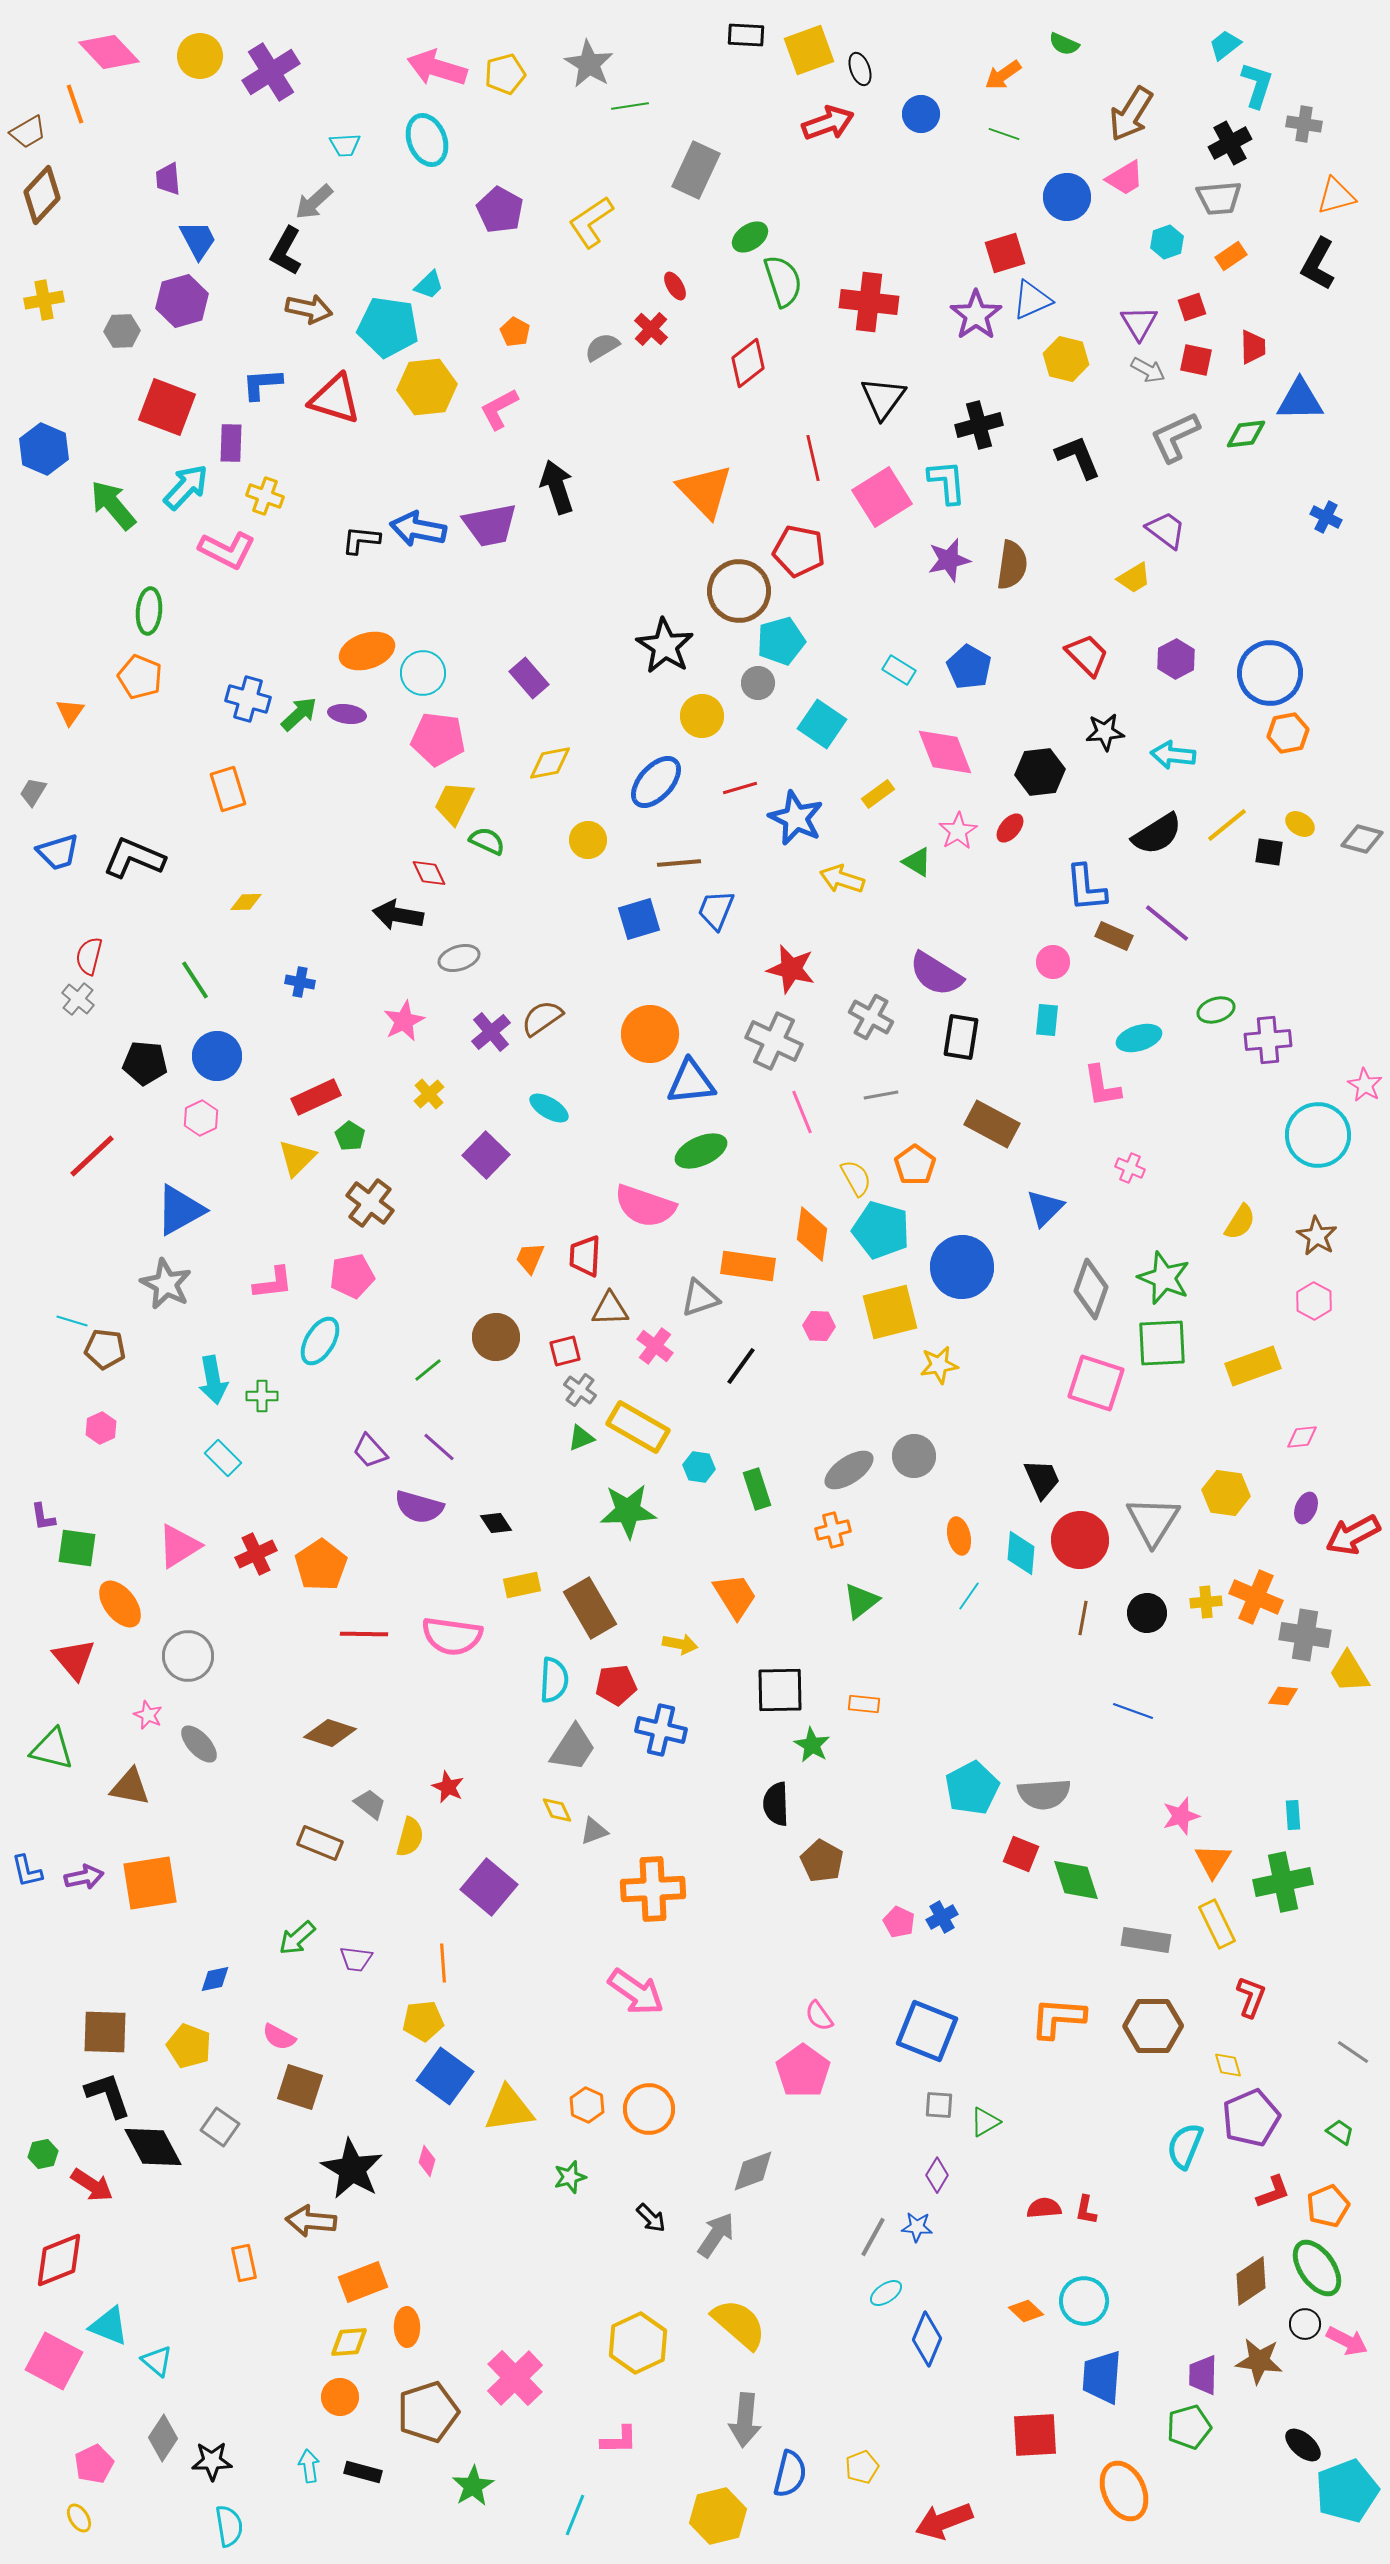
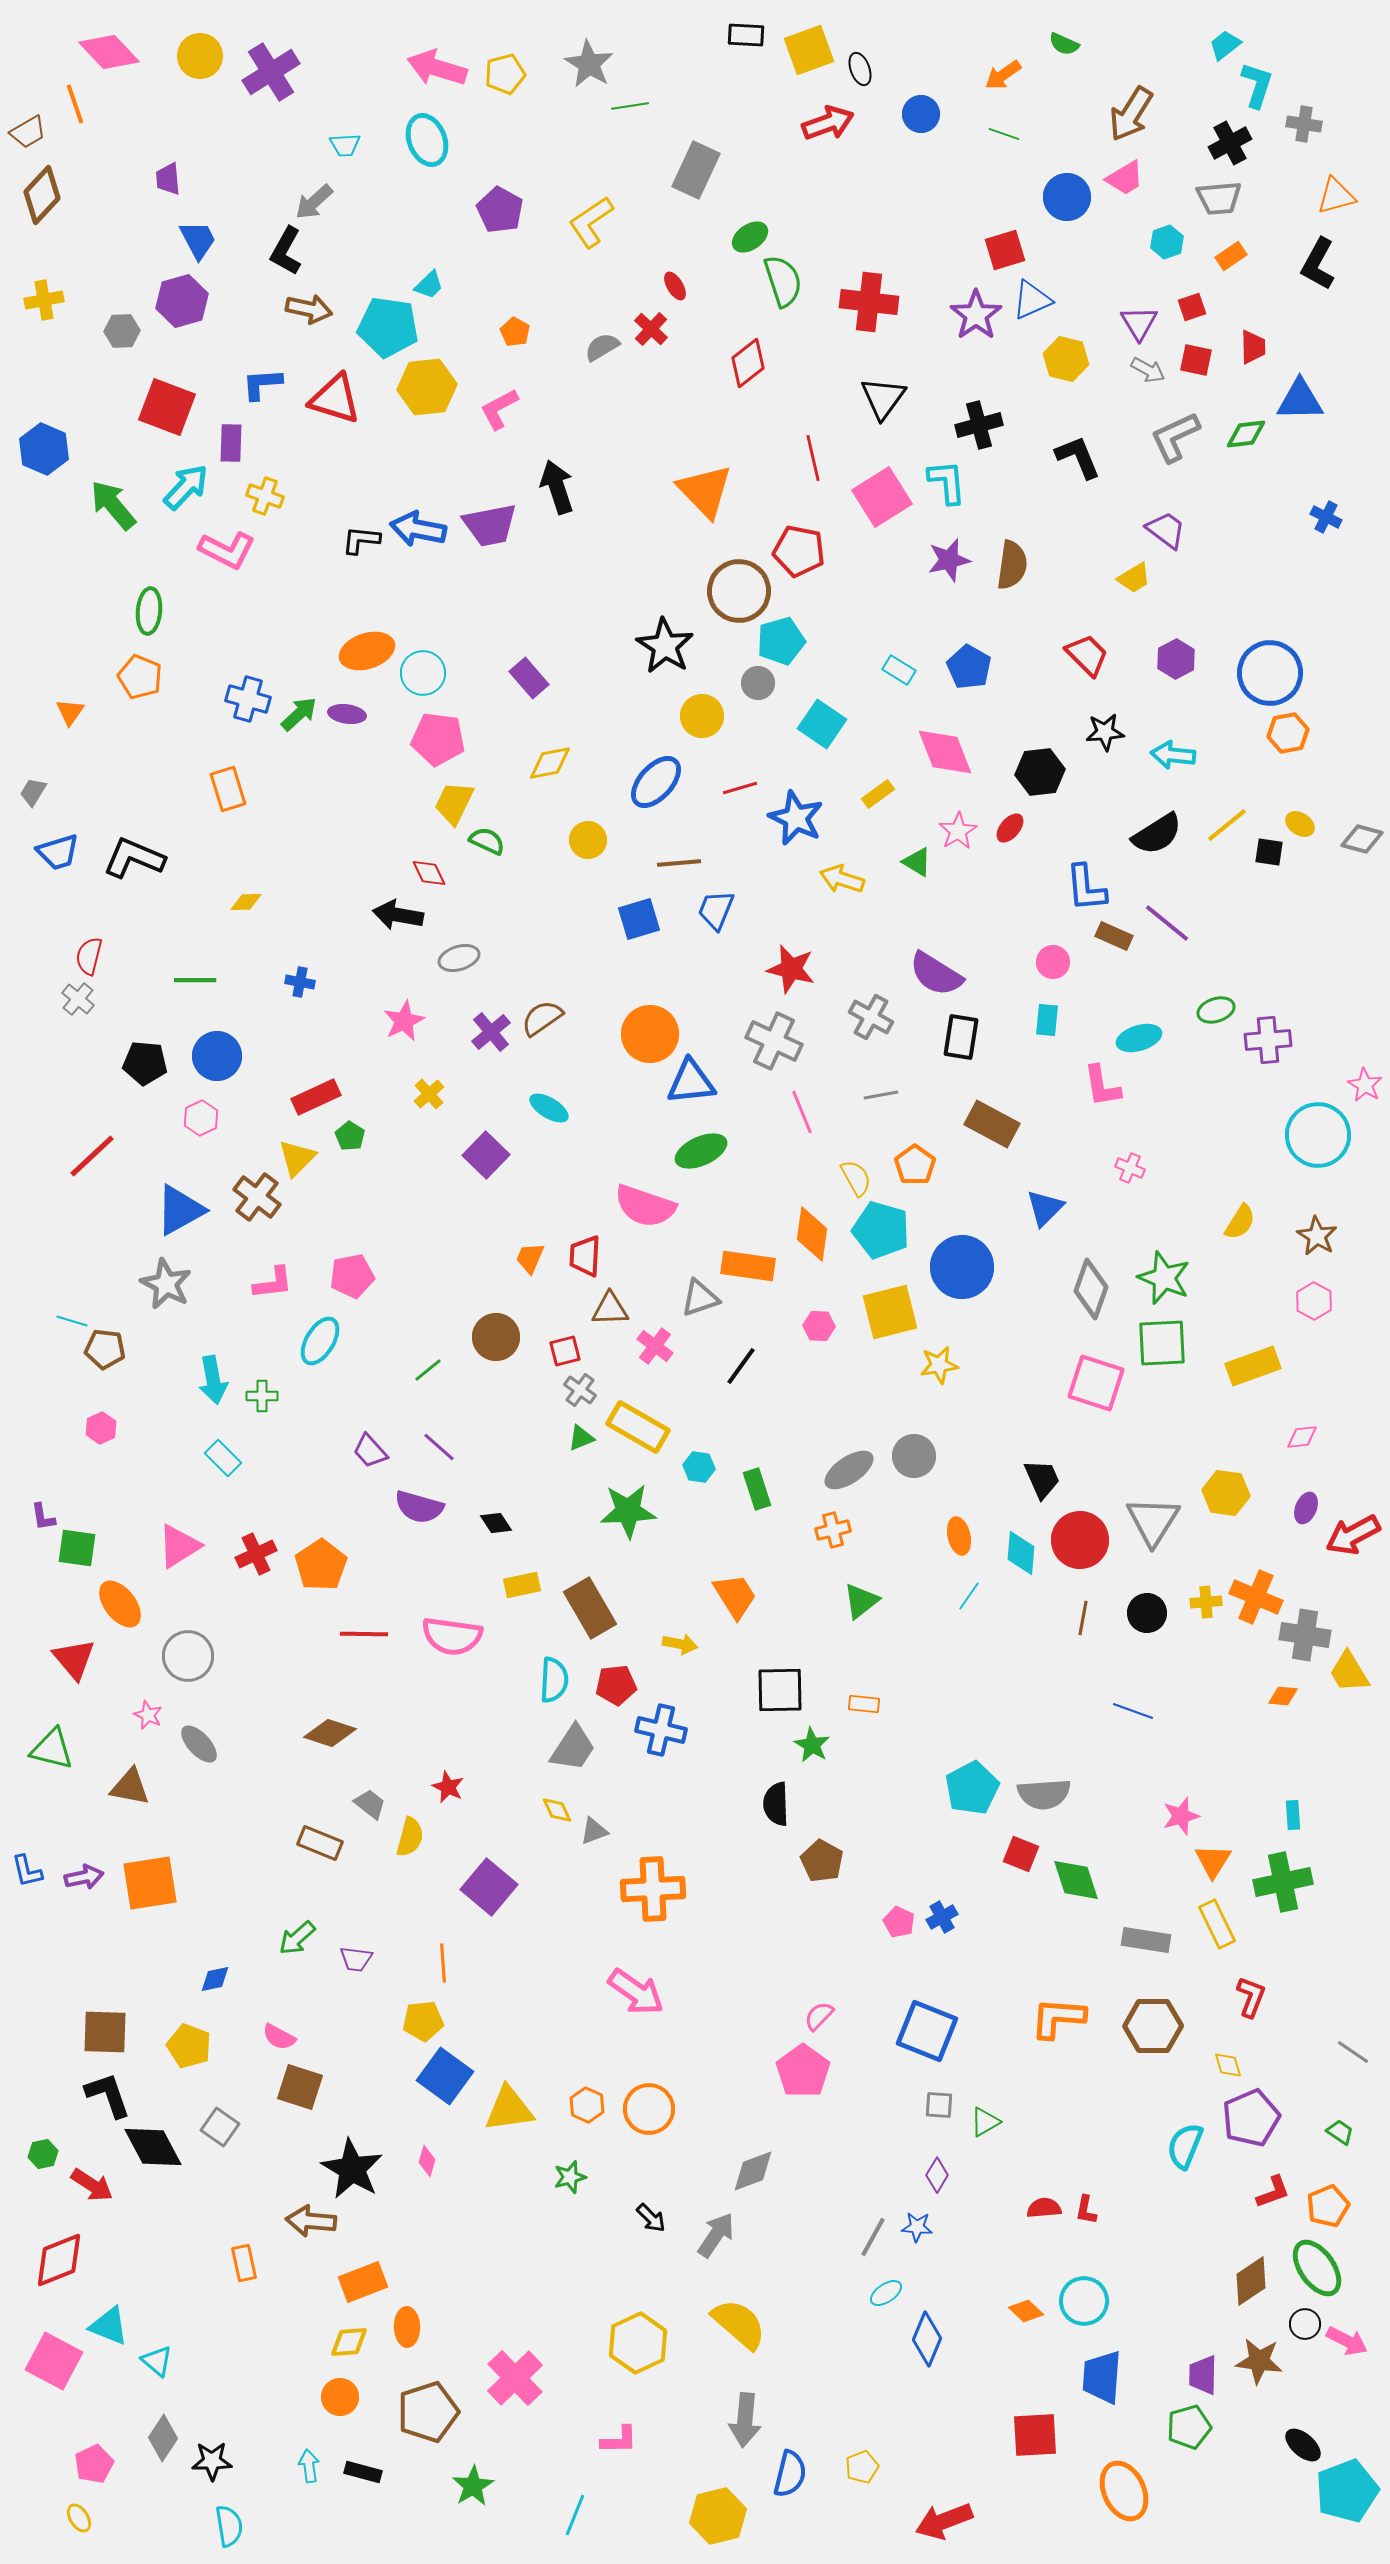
red square at (1005, 253): moved 3 px up
green line at (195, 980): rotated 57 degrees counterclockwise
brown cross at (370, 1203): moved 113 px left, 6 px up
pink semicircle at (819, 2016): rotated 80 degrees clockwise
